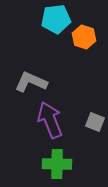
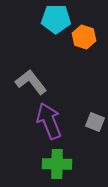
cyan pentagon: rotated 8 degrees clockwise
gray L-shape: rotated 28 degrees clockwise
purple arrow: moved 1 px left, 1 px down
